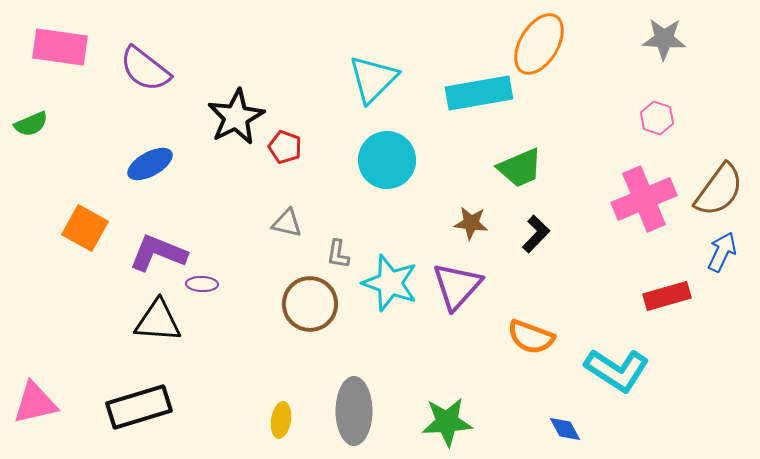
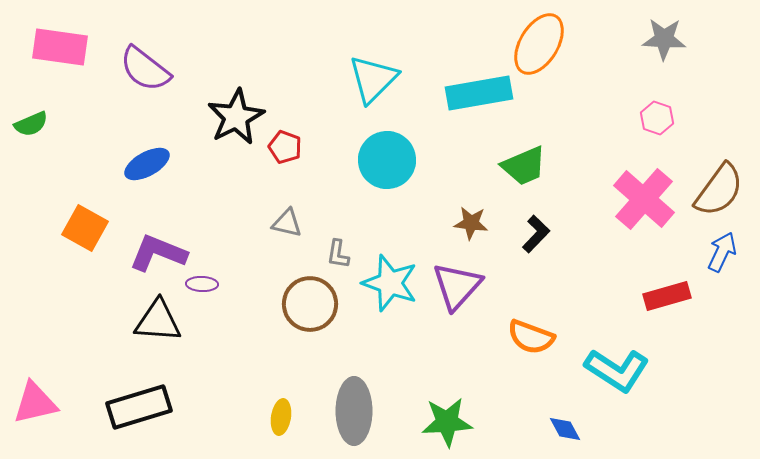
blue ellipse: moved 3 px left
green trapezoid: moved 4 px right, 2 px up
pink cross: rotated 26 degrees counterclockwise
yellow ellipse: moved 3 px up
